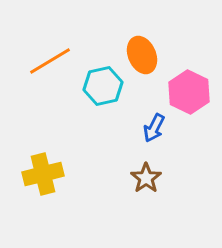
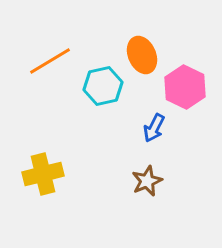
pink hexagon: moved 4 px left, 5 px up
brown star: moved 1 px right, 3 px down; rotated 12 degrees clockwise
